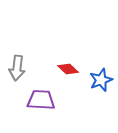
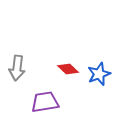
blue star: moved 2 px left, 6 px up
purple trapezoid: moved 4 px right, 2 px down; rotated 12 degrees counterclockwise
